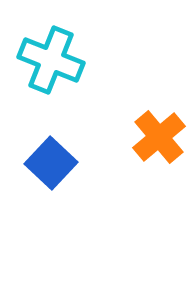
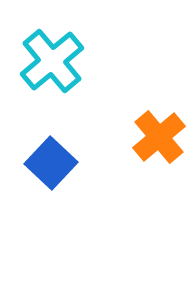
cyan cross: moved 1 px right, 1 px down; rotated 28 degrees clockwise
